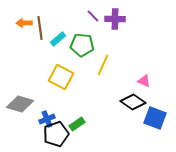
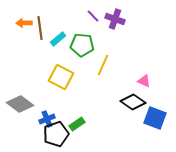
purple cross: rotated 18 degrees clockwise
gray diamond: rotated 20 degrees clockwise
